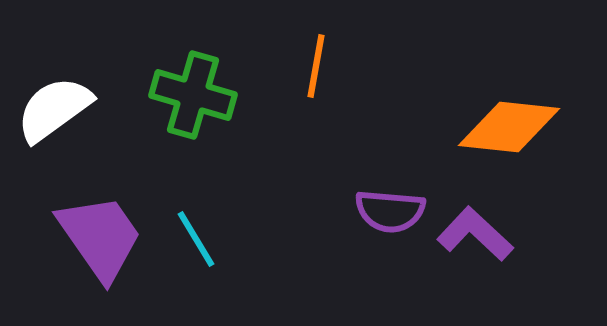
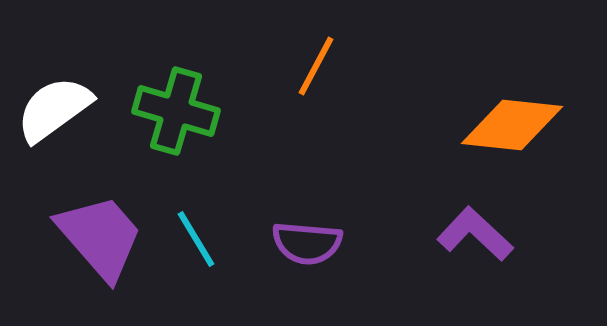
orange line: rotated 18 degrees clockwise
green cross: moved 17 px left, 16 px down
orange diamond: moved 3 px right, 2 px up
purple semicircle: moved 83 px left, 32 px down
purple trapezoid: rotated 6 degrees counterclockwise
